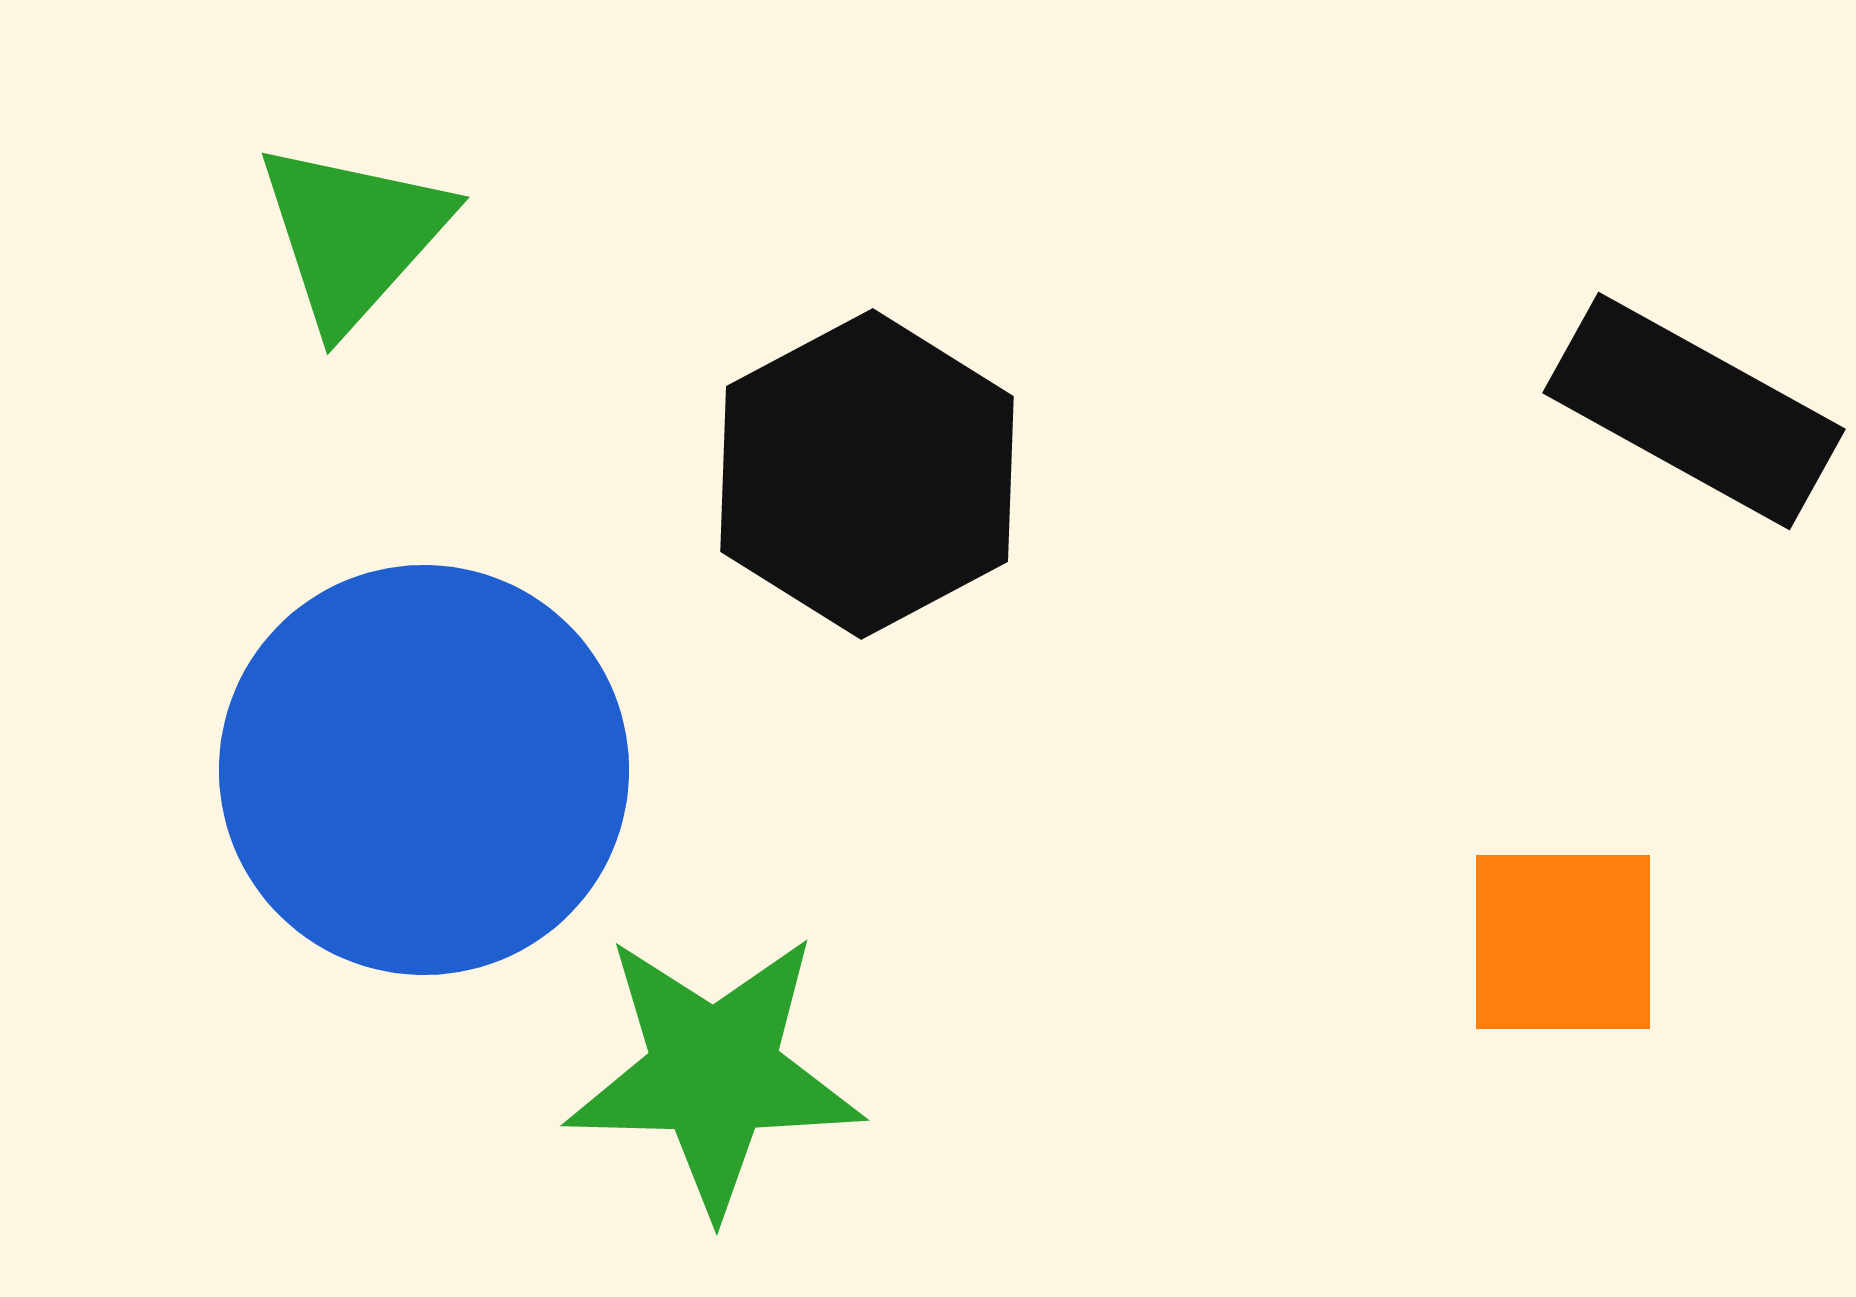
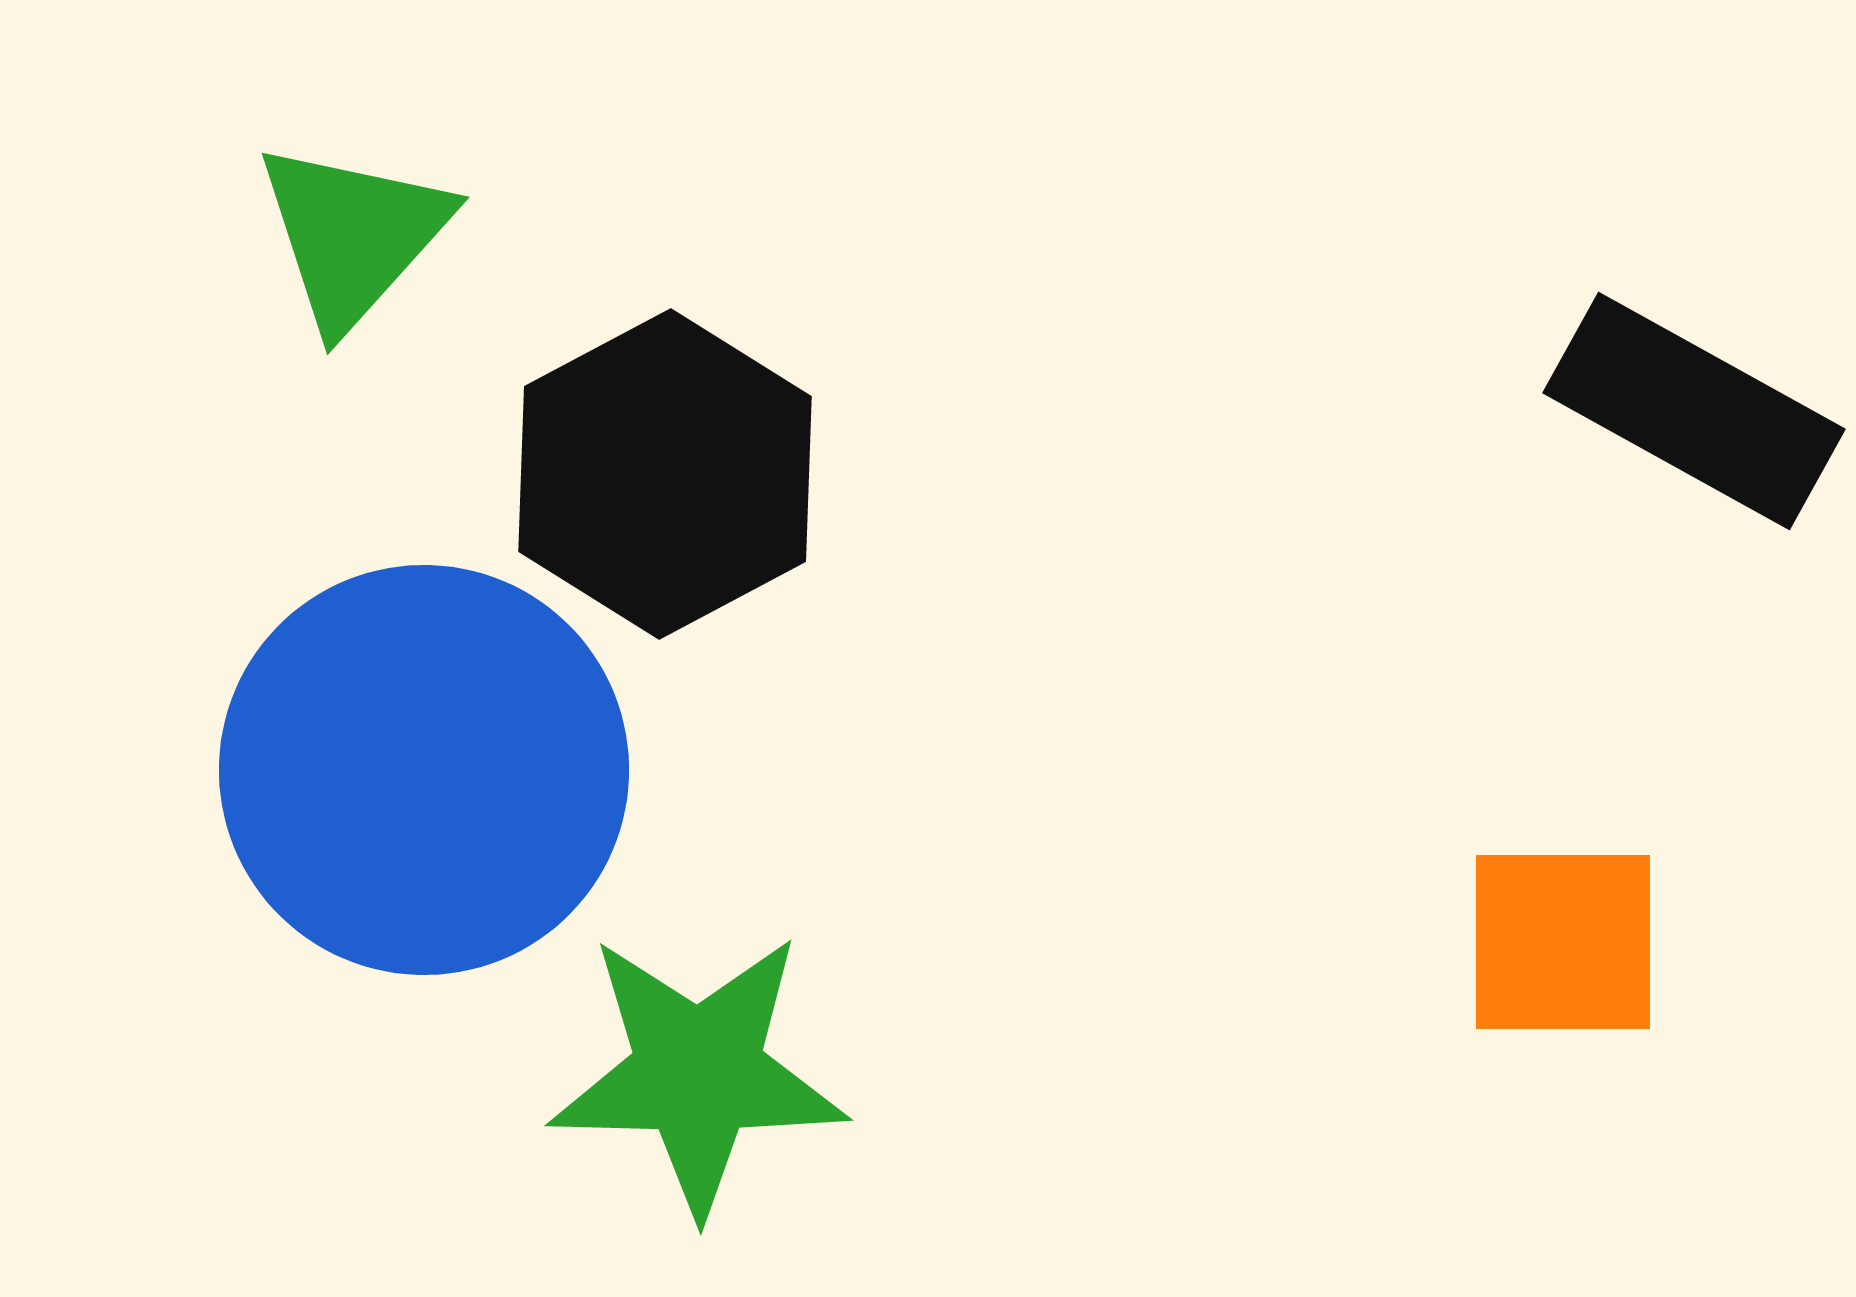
black hexagon: moved 202 px left
green star: moved 16 px left
